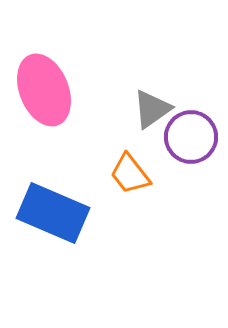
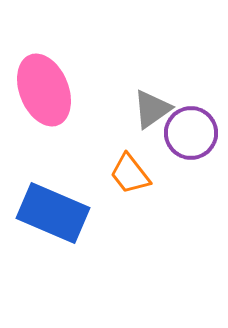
purple circle: moved 4 px up
